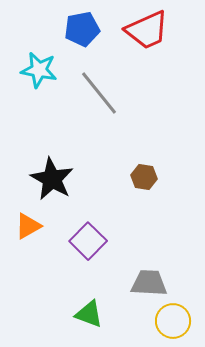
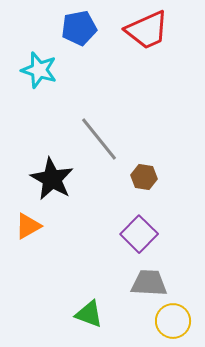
blue pentagon: moved 3 px left, 1 px up
cyan star: rotated 6 degrees clockwise
gray line: moved 46 px down
purple square: moved 51 px right, 7 px up
